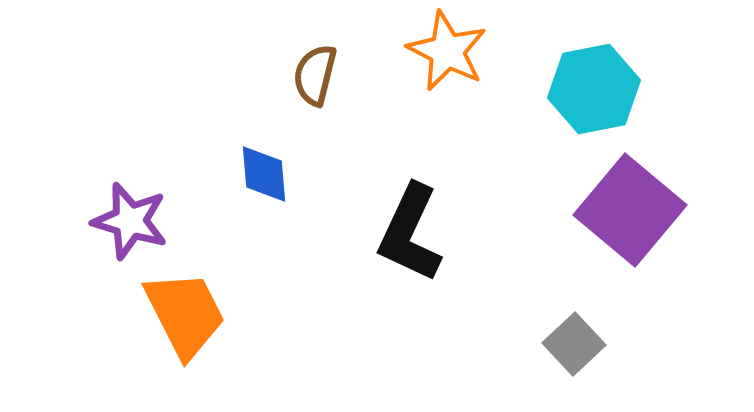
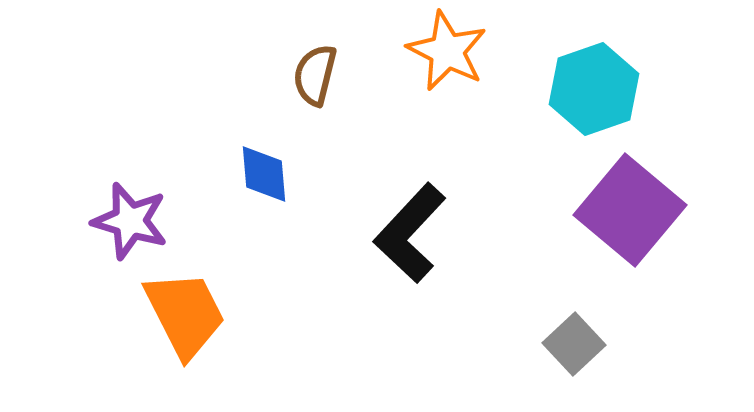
cyan hexagon: rotated 8 degrees counterclockwise
black L-shape: rotated 18 degrees clockwise
